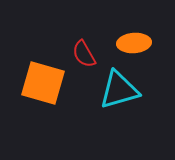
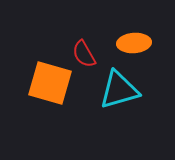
orange square: moved 7 px right
